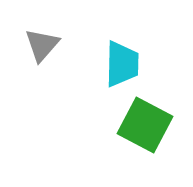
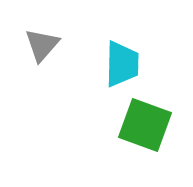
green square: rotated 8 degrees counterclockwise
